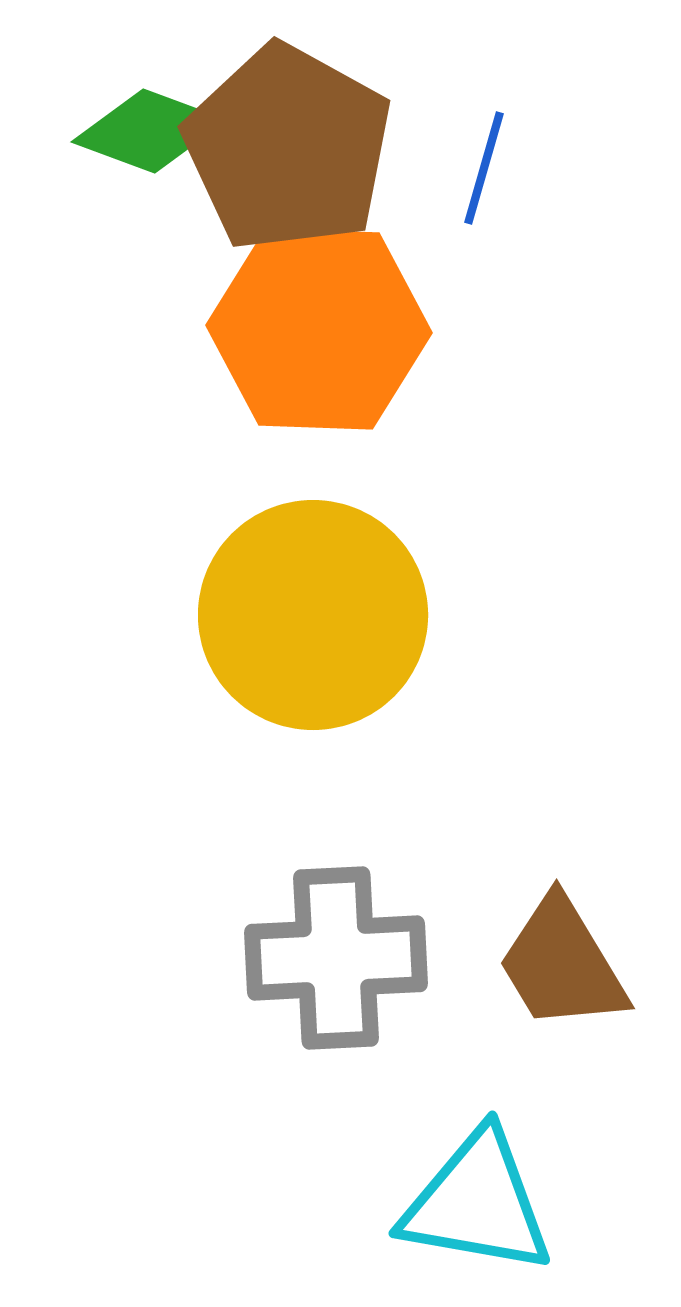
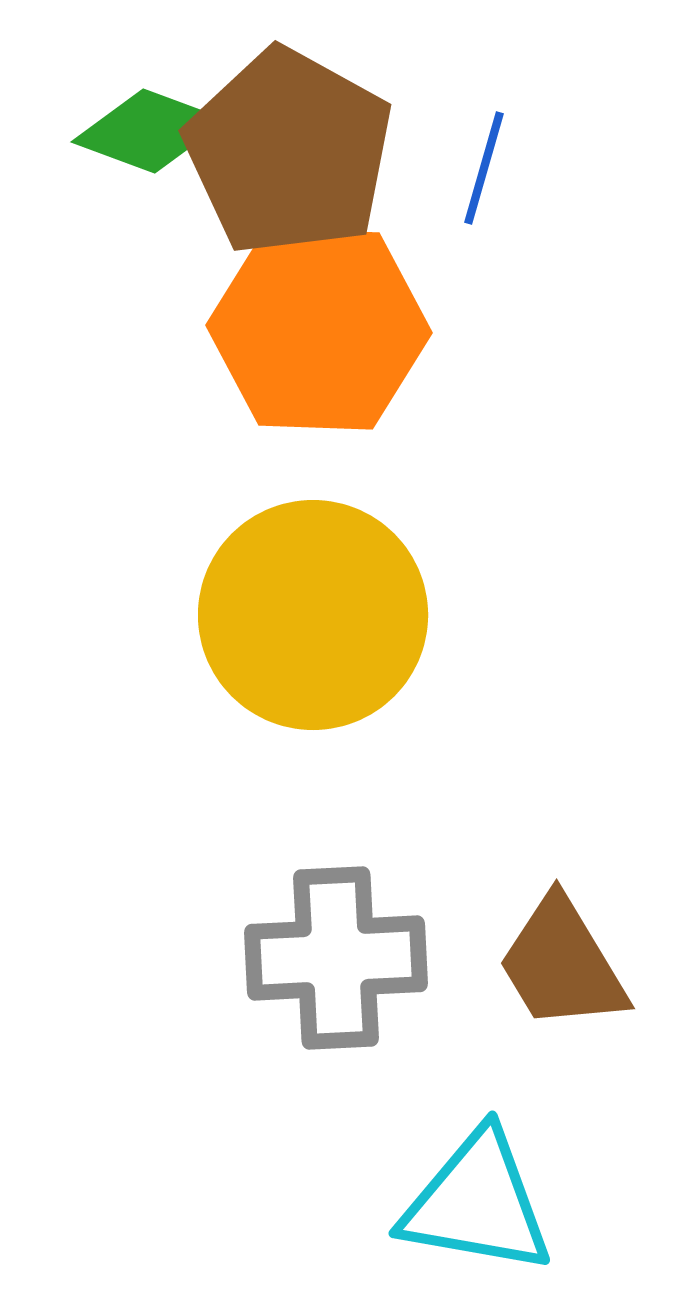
brown pentagon: moved 1 px right, 4 px down
